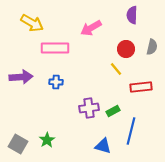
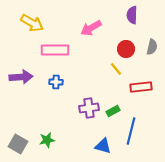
pink rectangle: moved 2 px down
green star: rotated 21 degrees clockwise
